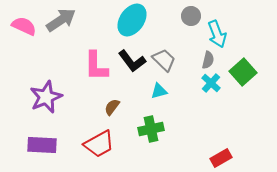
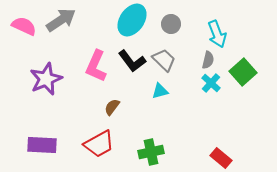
gray circle: moved 20 px left, 8 px down
pink L-shape: rotated 24 degrees clockwise
cyan triangle: moved 1 px right
purple star: moved 18 px up
green cross: moved 23 px down
red rectangle: rotated 70 degrees clockwise
